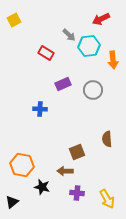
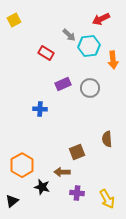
gray circle: moved 3 px left, 2 px up
orange hexagon: rotated 20 degrees clockwise
brown arrow: moved 3 px left, 1 px down
black triangle: moved 1 px up
